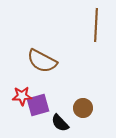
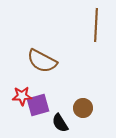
black semicircle: rotated 12 degrees clockwise
